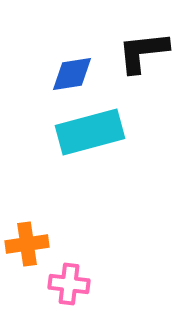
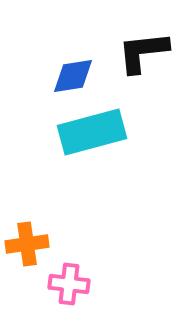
blue diamond: moved 1 px right, 2 px down
cyan rectangle: moved 2 px right
